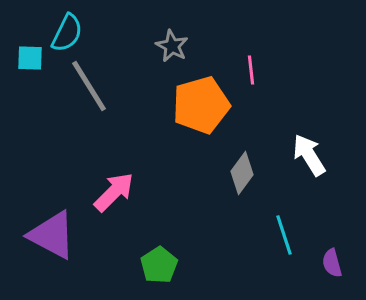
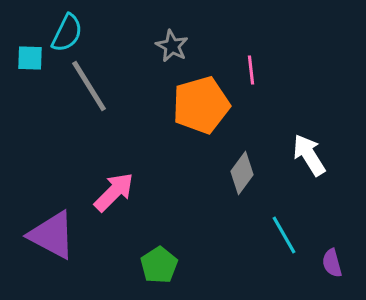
cyan line: rotated 12 degrees counterclockwise
